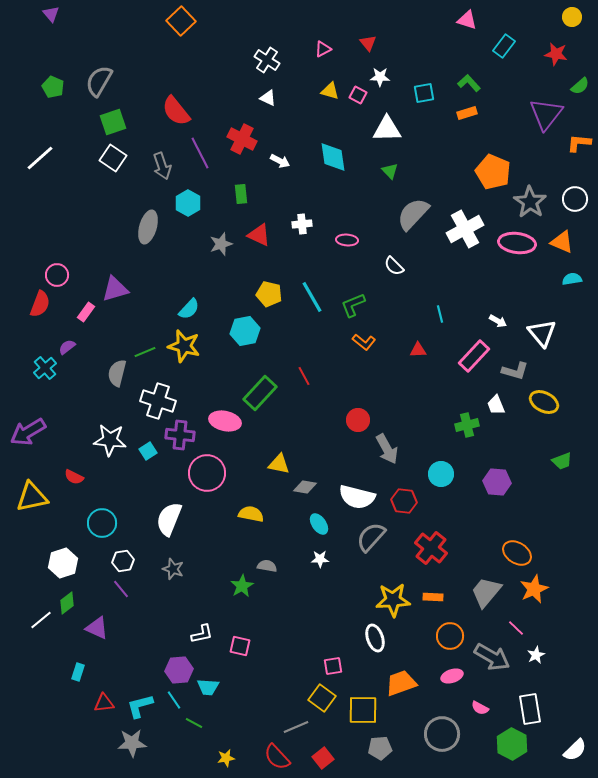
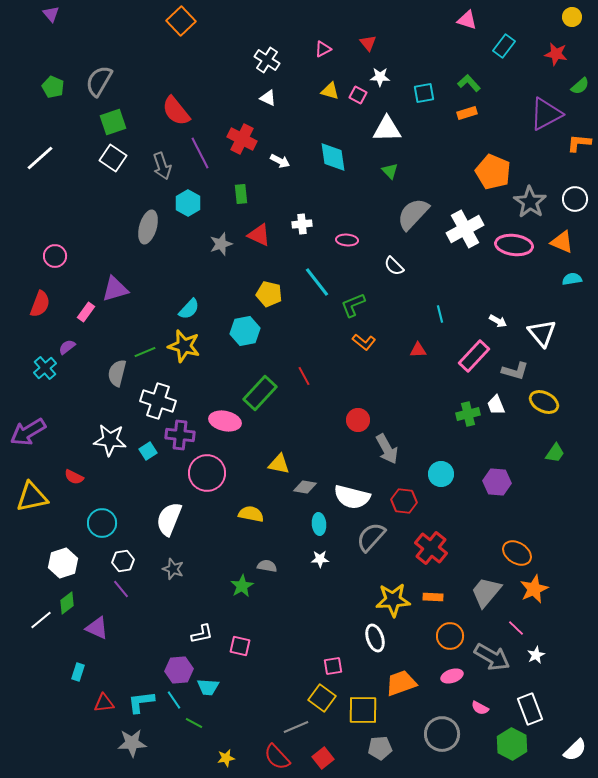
purple triangle at (546, 114): rotated 24 degrees clockwise
pink ellipse at (517, 243): moved 3 px left, 2 px down
pink circle at (57, 275): moved 2 px left, 19 px up
cyan line at (312, 297): moved 5 px right, 15 px up; rotated 8 degrees counterclockwise
green cross at (467, 425): moved 1 px right, 11 px up
green trapezoid at (562, 461): moved 7 px left, 8 px up; rotated 35 degrees counterclockwise
white semicircle at (357, 497): moved 5 px left
cyan ellipse at (319, 524): rotated 30 degrees clockwise
cyan L-shape at (140, 706): moved 1 px right, 4 px up; rotated 8 degrees clockwise
white rectangle at (530, 709): rotated 12 degrees counterclockwise
